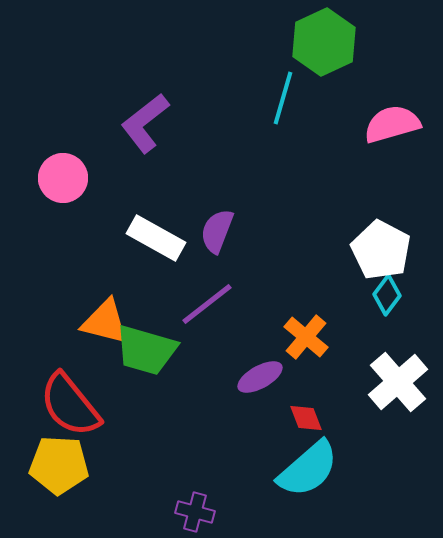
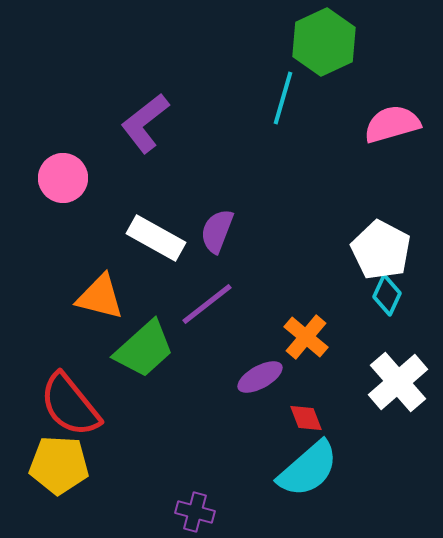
cyan diamond: rotated 12 degrees counterclockwise
orange triangle: moved 5 px left, 25 px up
green trapezoid: moved 2 px left, 1 px up; rotated 58 degrees counterclockwise
